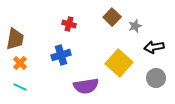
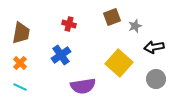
brown square: rotated 24 degrees clockwise
brown trapezoid: moved 6 px right, 6 px up
blue cross: rotated 18 degrees counterclockwise
gray circle: moved 1 px down
purple semicircle: moved 3 px left
